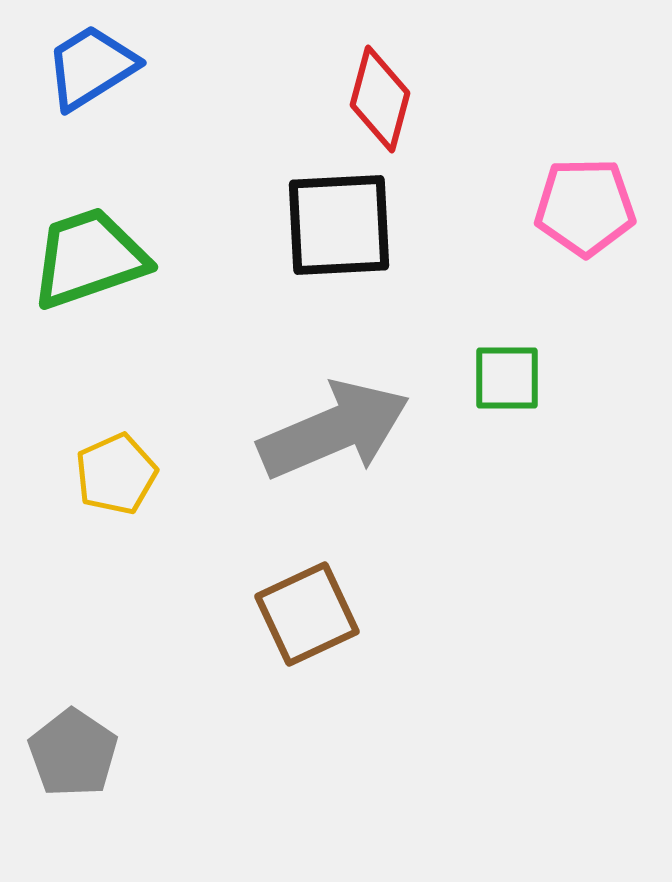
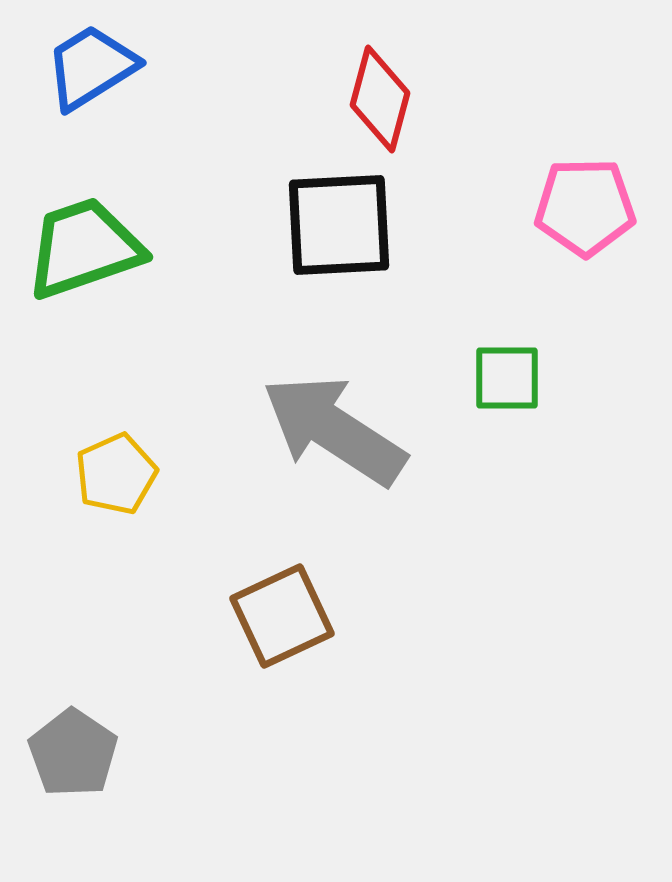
green trapezoid: moved 5 px left, 10 px up
gray arrow: rotated 124 degrees counterclockwise
brown square: moved 25 px left, 2 px down
